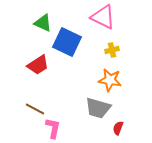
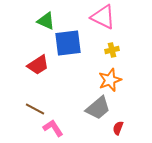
green triangle: moved 3 px right, 2 px up
blue square: moved 1 px right, 1 px down; rotated 32 degrees counterclockwise
orange star: rotated 30 degrees counterclockwise
gray trapezoid: rotated 56 degrees counterclockwise
pink L-shape: rotated 45 degrees counterclockwise
